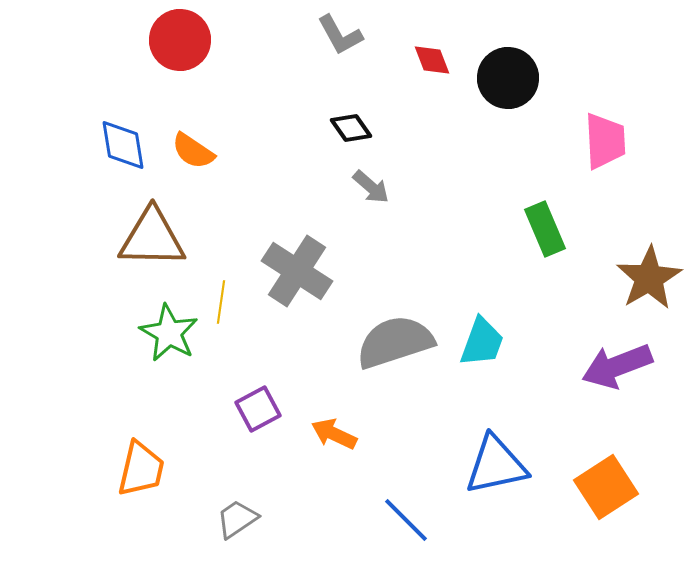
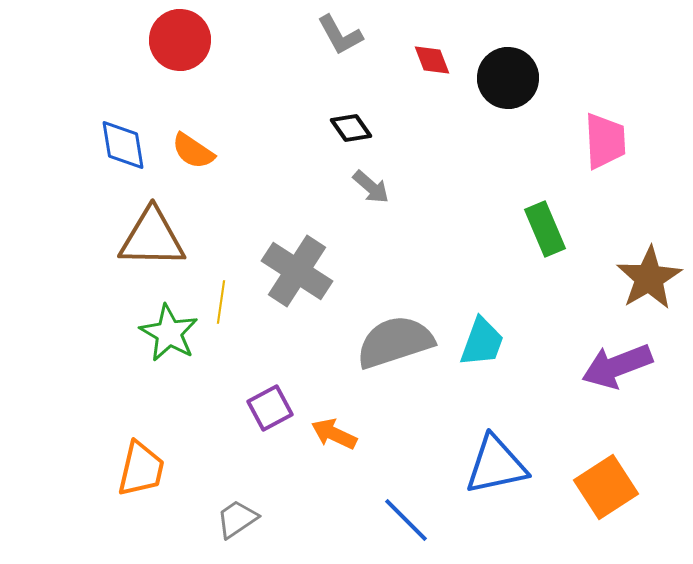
purple square: moved 12 px right, 1 px up
